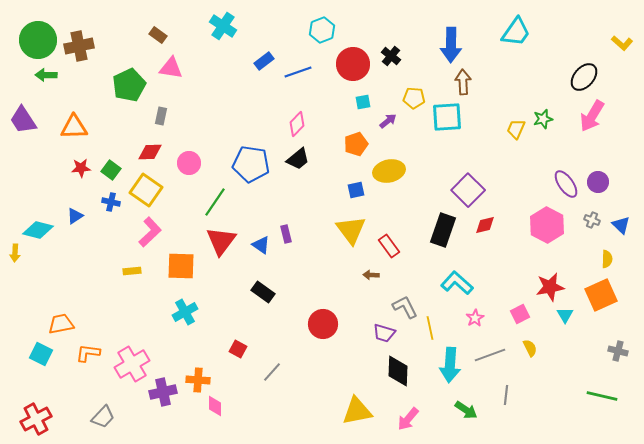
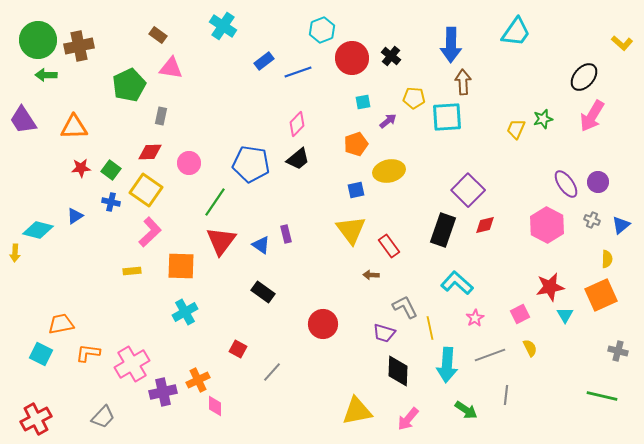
red circle at (353, 64): moved 1 px left, 6 px up
blue triangle at (621, 225): rotated 36 degrees clockwise
cyan arrow at (450, 365): moved 3 px left
orange cross at (198, 380): rotated 30 degrees counterclockwise
